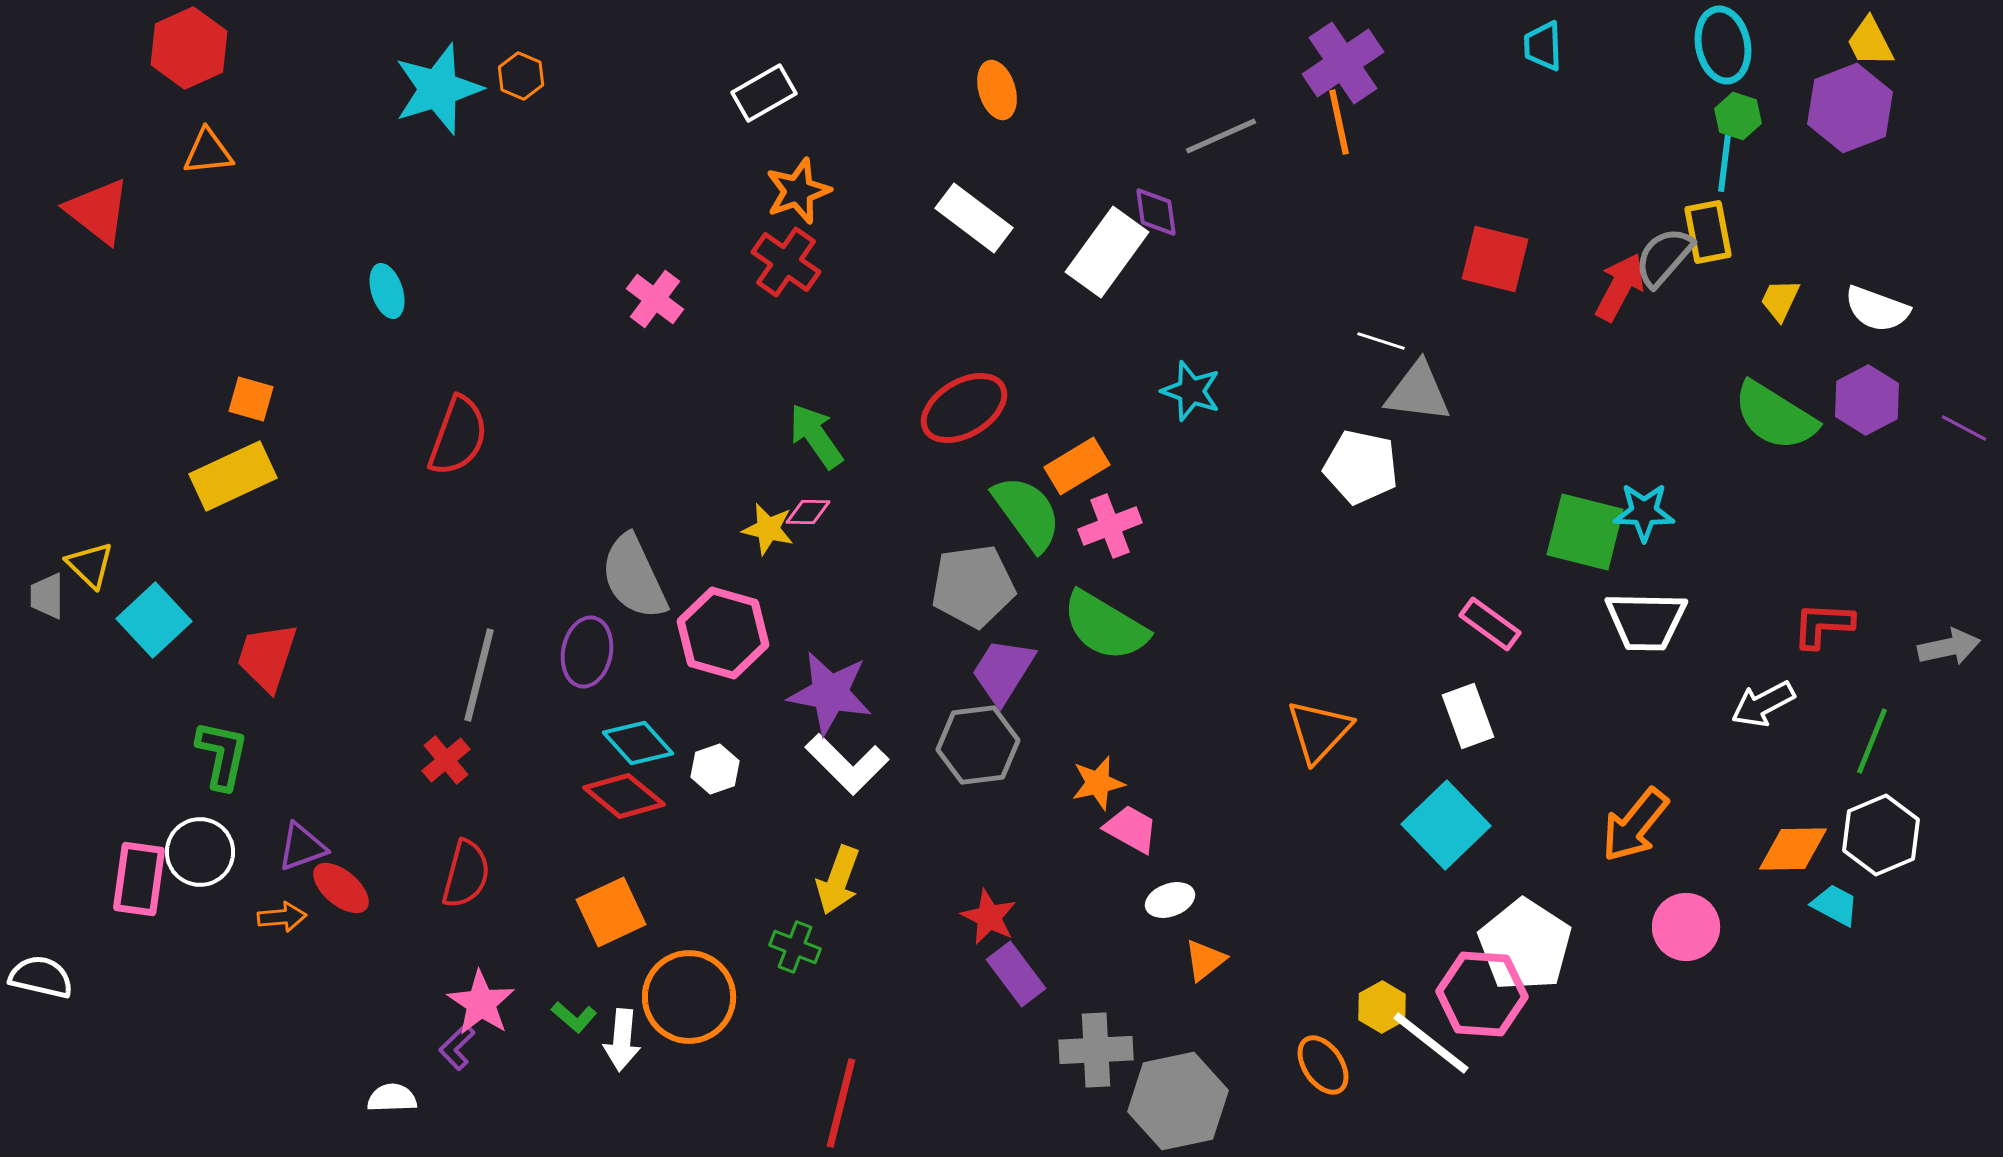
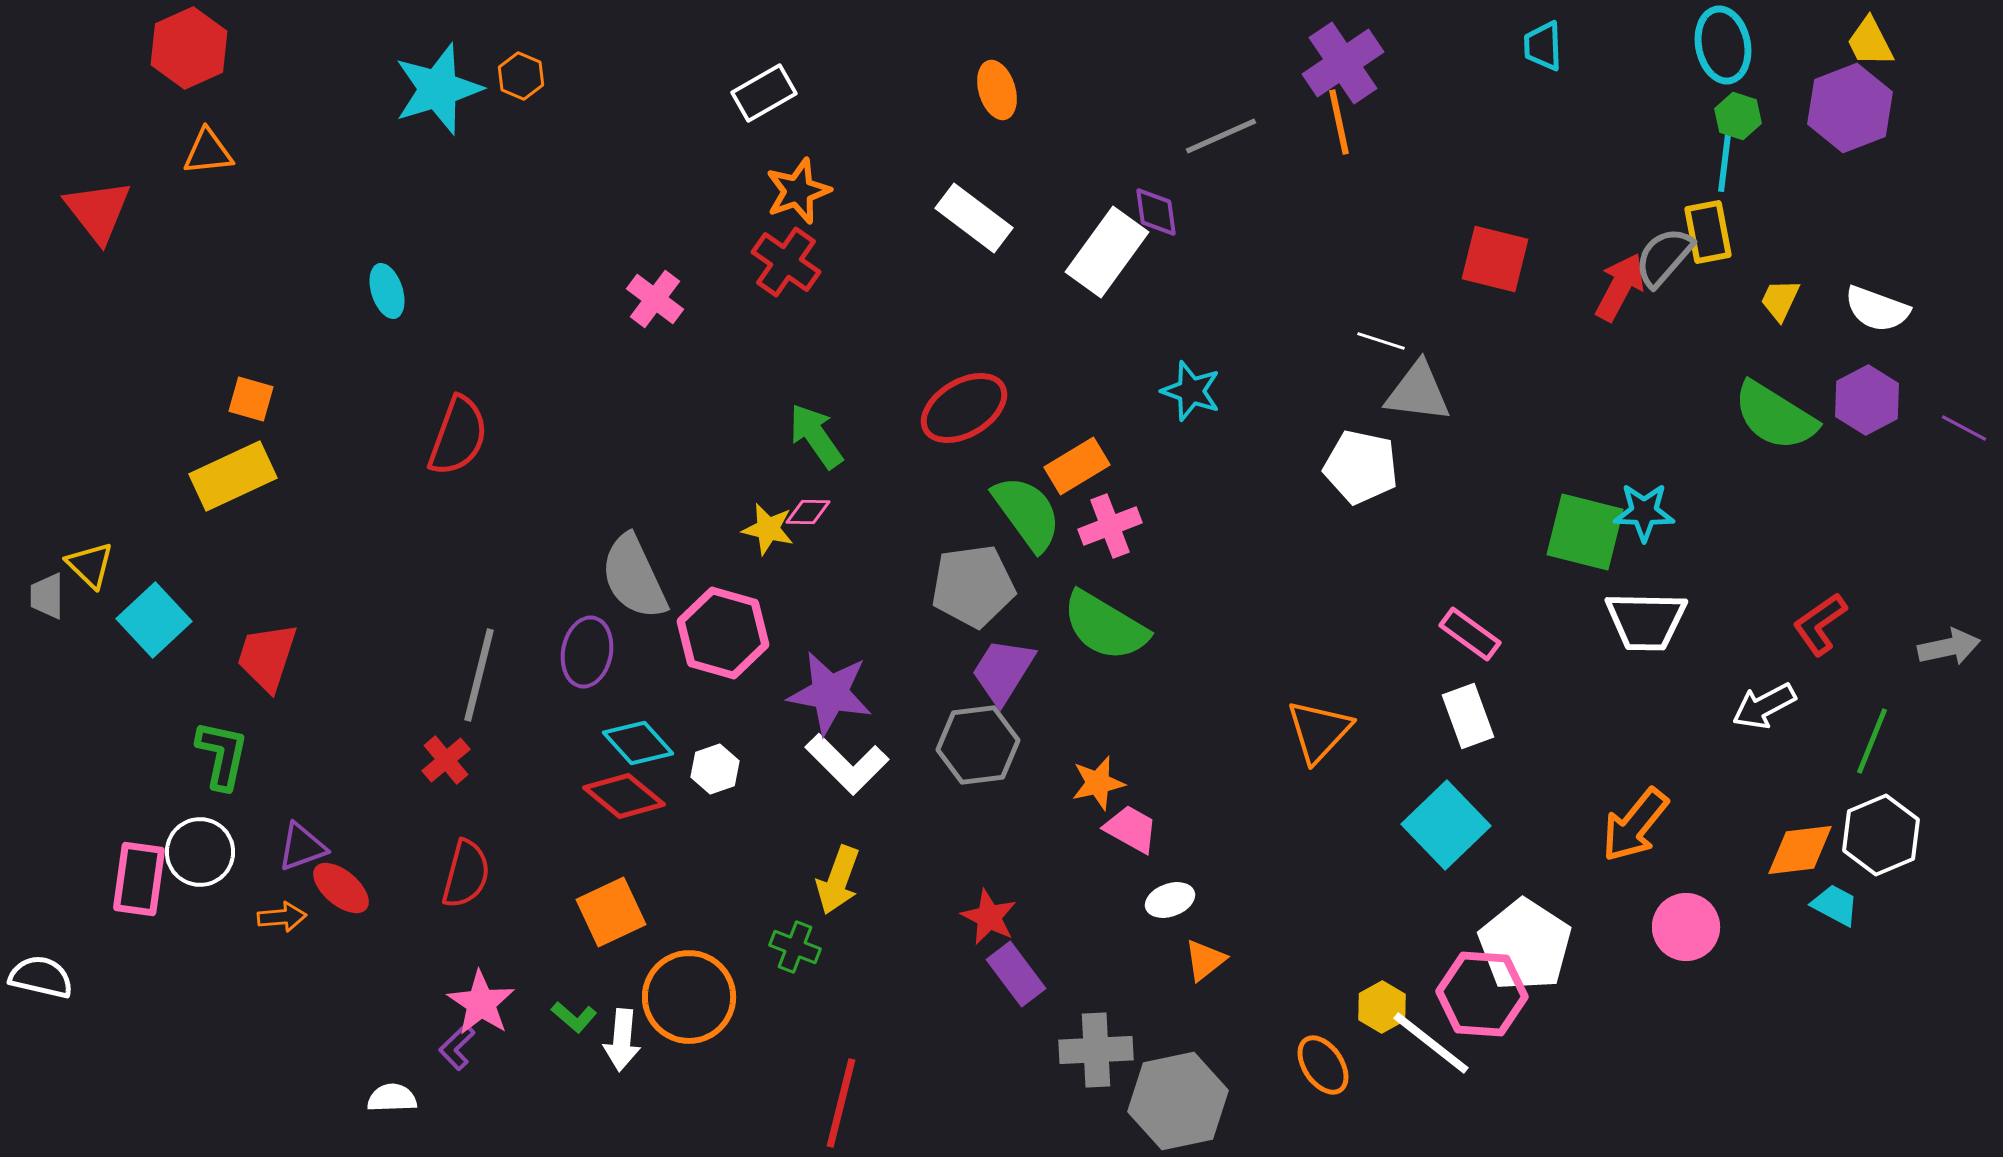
red triangle at (98, 211): rotated 14 degrees clockwise
pink rectangle at (1490, 624): moved 20 px left, 10 px down
red L-shape at (1823, 625): moved 3 px left, 1 px up; rotated 38 degrees counterclockwise
white arrow at (1763, 704): moved 1 px right, 2 px down
orange diamond at (1793, 849): moved 7 px right, 1 px down; rotated 6 degrees counterclockwise
